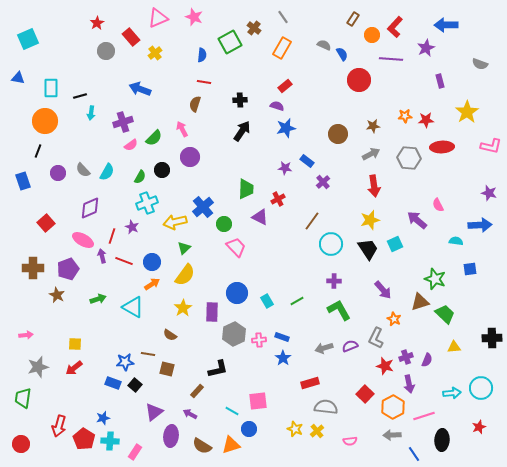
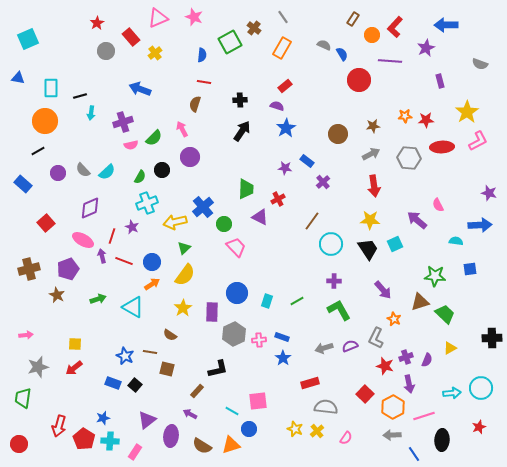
purple line at (391, 59): moved 1 px left, 2 px down
blue star at (286, 128): rotated 18 degrees counterclockwise
pink semicircle at (131, 145): rotated 24 degrees clockwise
pink L-shape at (491, 146): moved 13 px left, 5 px up; rotated 40 degrees counterclockwise
black line at (38, 151): rotated 40 degrees clockwise
cyan semicircle at (107, 172): rotated 18 degrees clockwise
blue rectangle at (23, 181): moved 3 px down; rotated 30 degrees counterclockwise
yellow star at (370, 220): rotated 18 degrees clockwise
brown cross at (33, 268): moved 4 px left, 1 px down; rotated 15 degrees counterclockwise
green star at (435, 279): moved 3 px up; rotated 15 degrees counterclockwise
cyan rectangle at (267, 301): rotated 48 degrees clockwise
yellow triangle at (454, 347): moved 4 px left, 1 px down; rotated 24 degrees counterclockwise
brown line at (148, 354): moved 2 px right, 2 px up
blue star at (125, 362): moved 6 px up; rotated 30 degrees clockwise
purple triangle at (154, 412): moved 7 px left, 8 px down
pink semicircle at (350, 441): moved 4 px left, 3 px up; rotated 48 degrees counterclockwise
red circle at (21, 444): moved 2 px left
